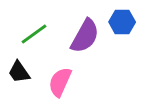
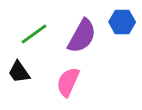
purple semicircle: moved 3 px left
pink semicircle: moved 8 px right
